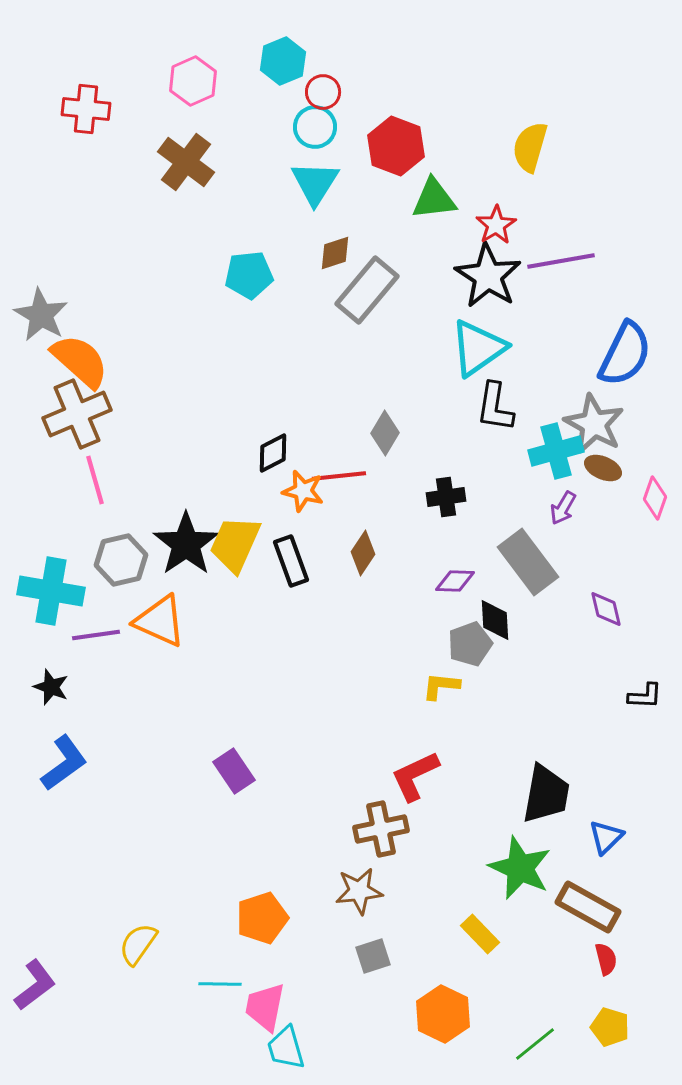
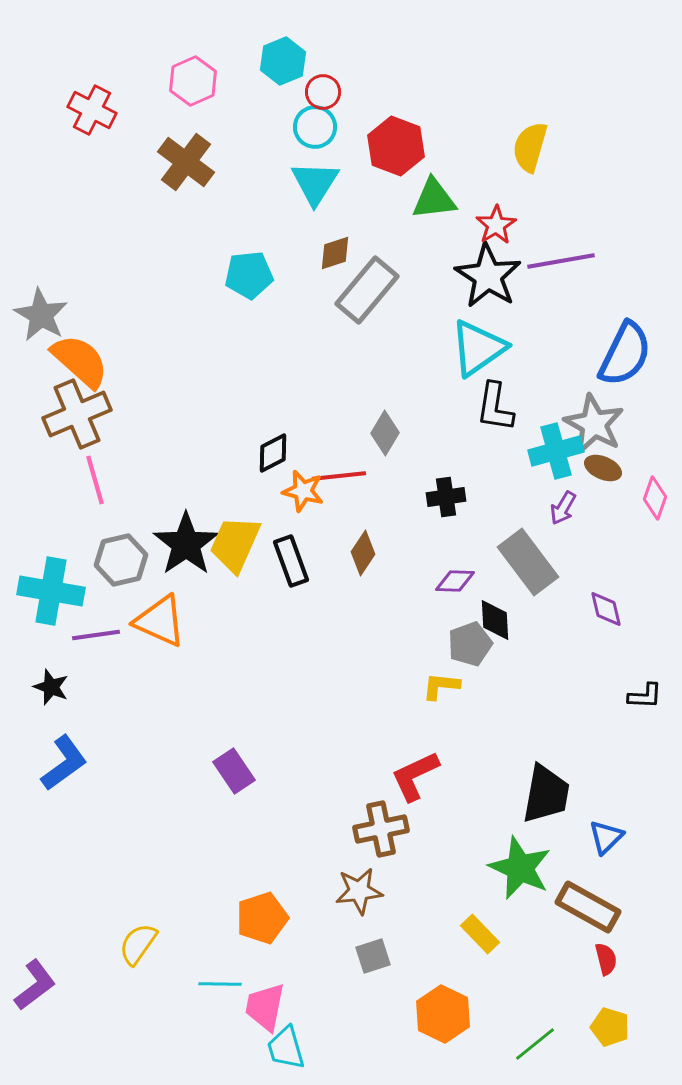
red cross at (86, 109): moved 6 px right, 1 px down; rotated 21 degrees clockwise
